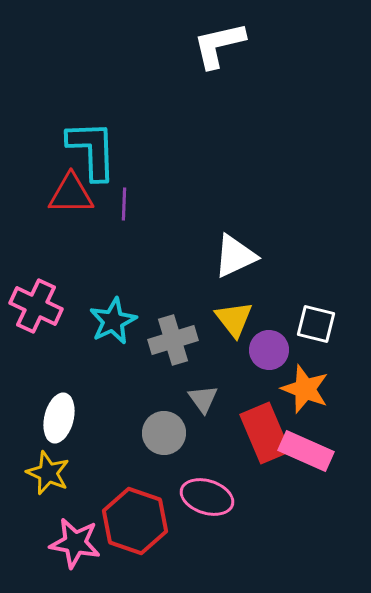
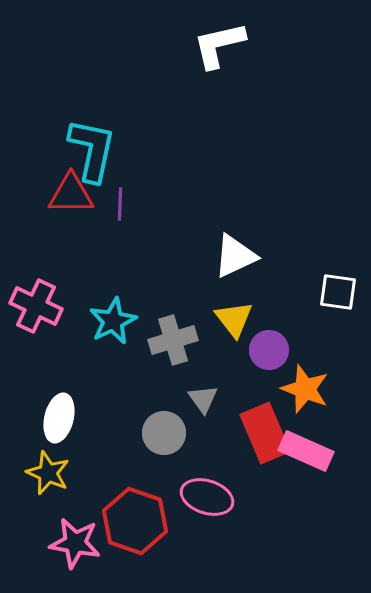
cyan L-shape: rotated 14 degrees clockwise
purple line: moved 4 px left
white square: moved 22 px right, 32 px up; rotated 6 degrees counterclockwise
